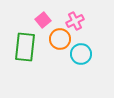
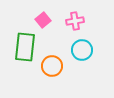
pink cross: rotated 18 degrees clockwise
orange circle: moved 8 px left, 27 px down
cyan circle: moved 1 px right, 4 px up
